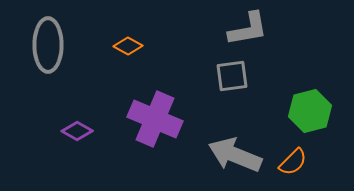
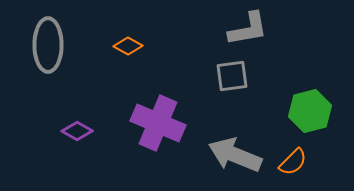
purple cross: moved 3 px right, 4 px down
